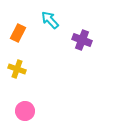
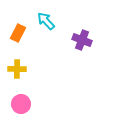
cyan arrow: moved 4 px left, 1 px down
yellow cross: rotated 18 degrees counterclockwise
pink circle: moved 4 px left, 7 px up
